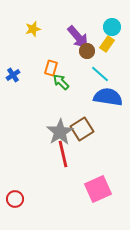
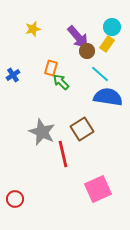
gray star: moved 18 px left; rotated 16 degrees counterclockwise
